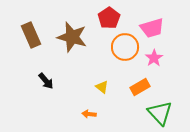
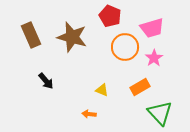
red pentagon: moved 1 px right, 2 px up; rotated 15 degrees counterclockwise
yellow triangle: moved 3 px down; rotated 16 degrees counterclockwise
